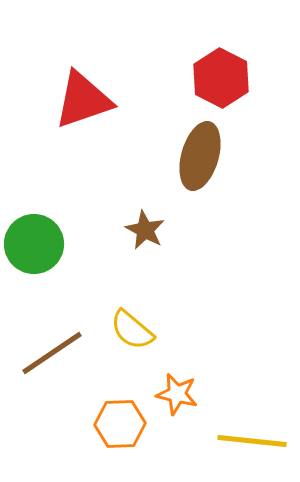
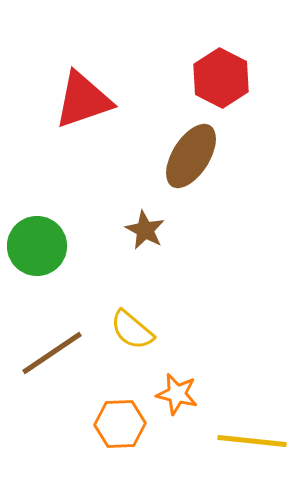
brown ellipse: moved 9 px left; rotated 16 degrees clockwise
green circle: moved 3 px right, 2 px down
